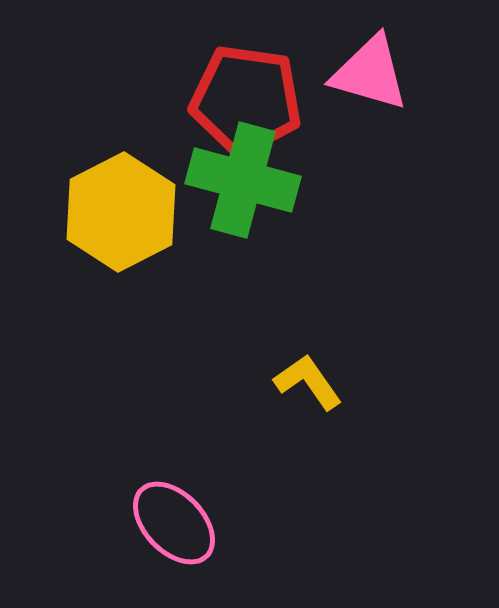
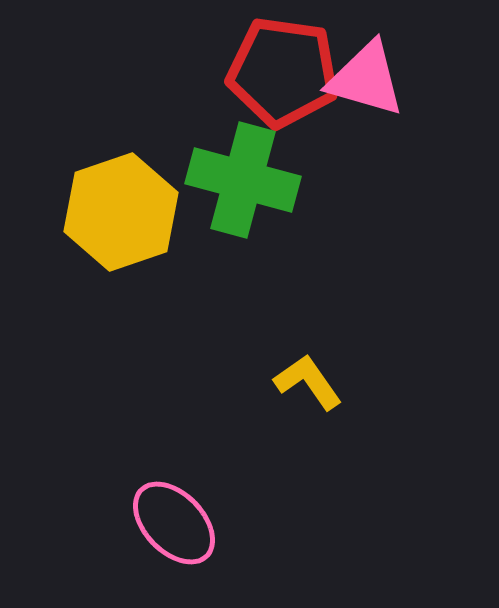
pink triangle: moved 4 px left, 6 px down
red pentagon: moved 37 px right, 28 px up
yellow hexagon: rotated 8 degrees clockwise
